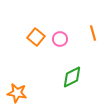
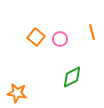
orange line: moved 1 px left, 1 px up
